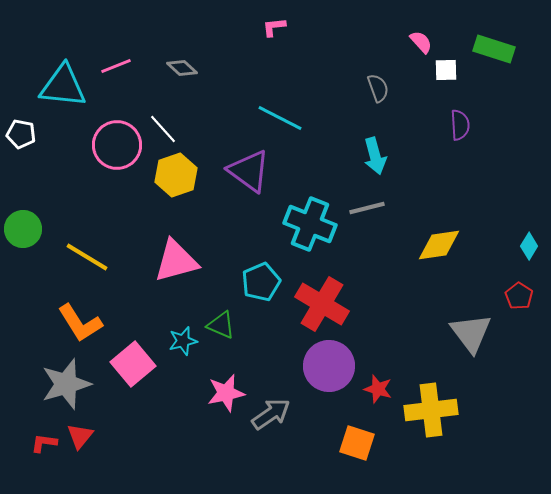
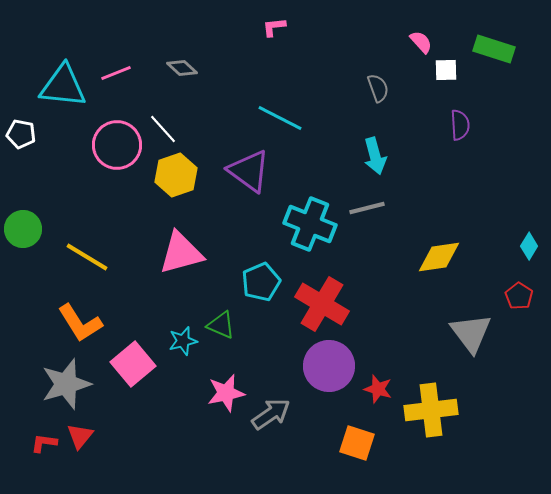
pink line: moved 7 px down
yellow diamond: moved 12 px down
pink triangle: moved 5 px right, 8 px up
